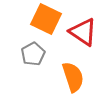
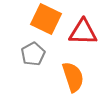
red triangle: rotated 32 degrees counterclockwise
